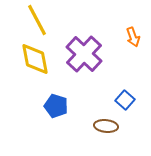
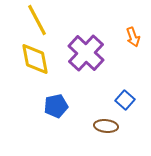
purple cross: moved 2 px right, 1 px up
blue pentagon: rotated 30 degrees counterclockwise
